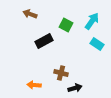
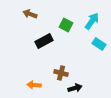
cyan rectangle: moved 2 px right
